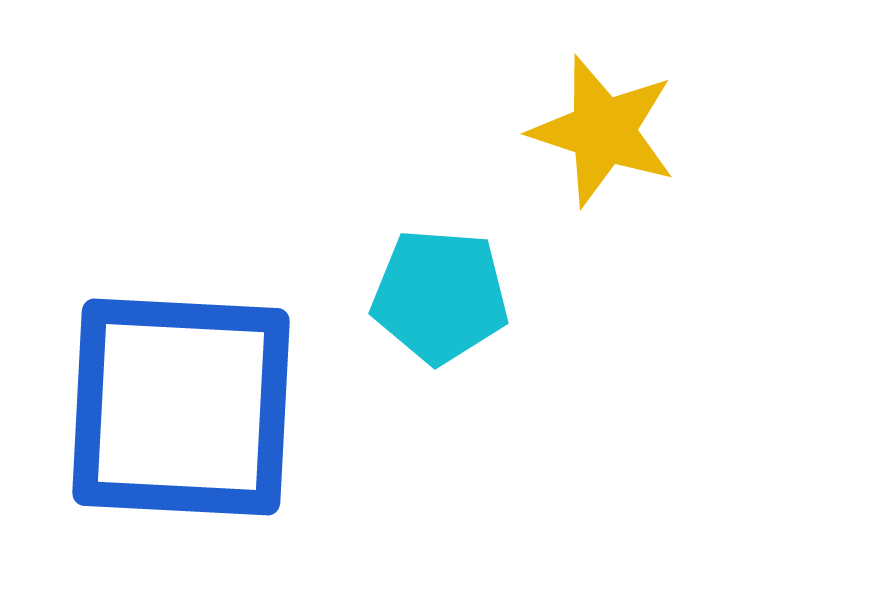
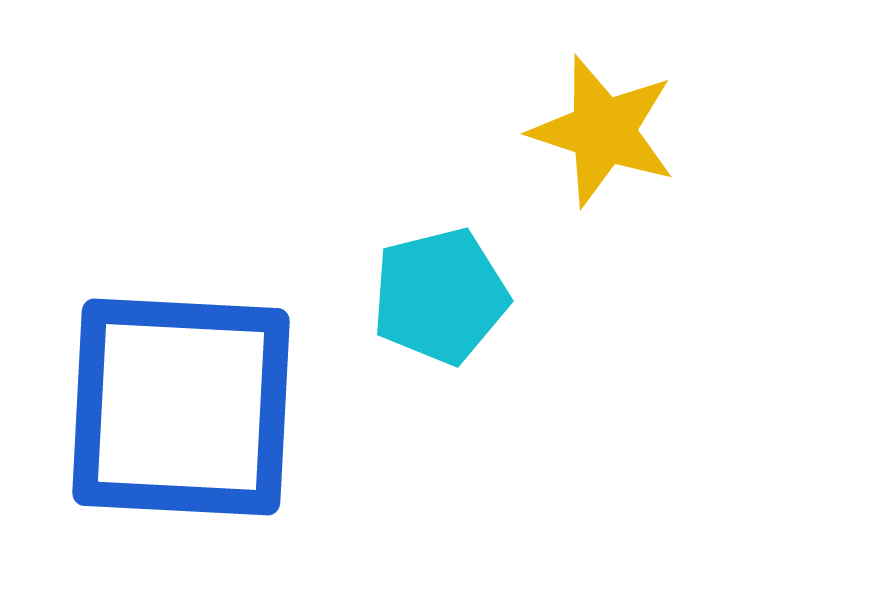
cyan pentagon: rotated 18 degrees counterclockwise
